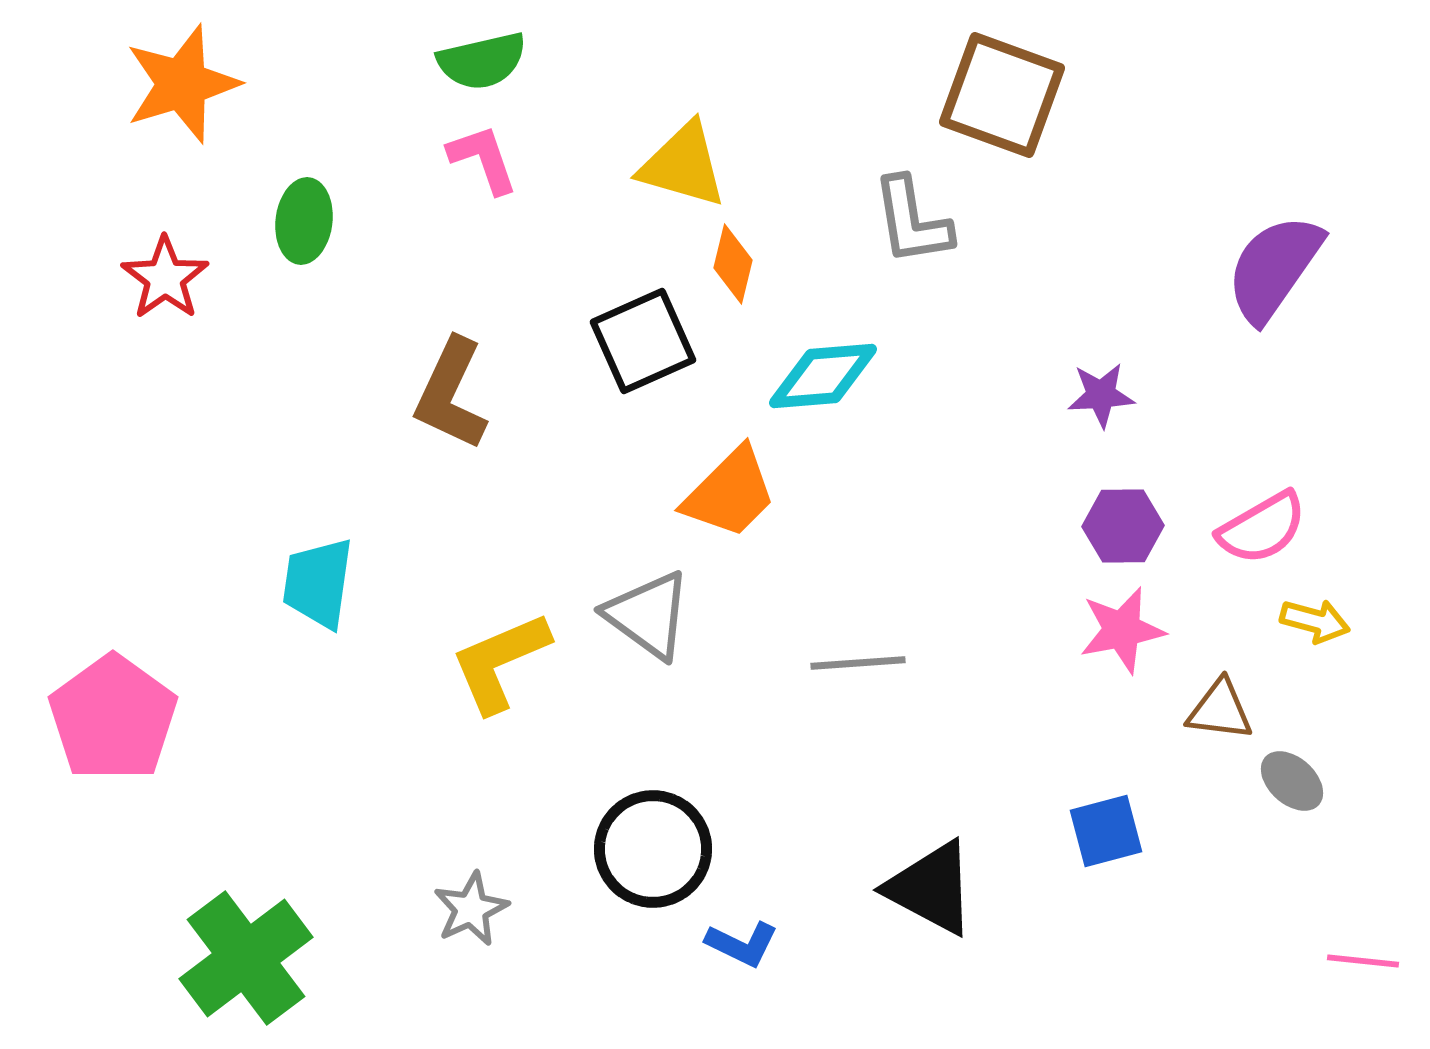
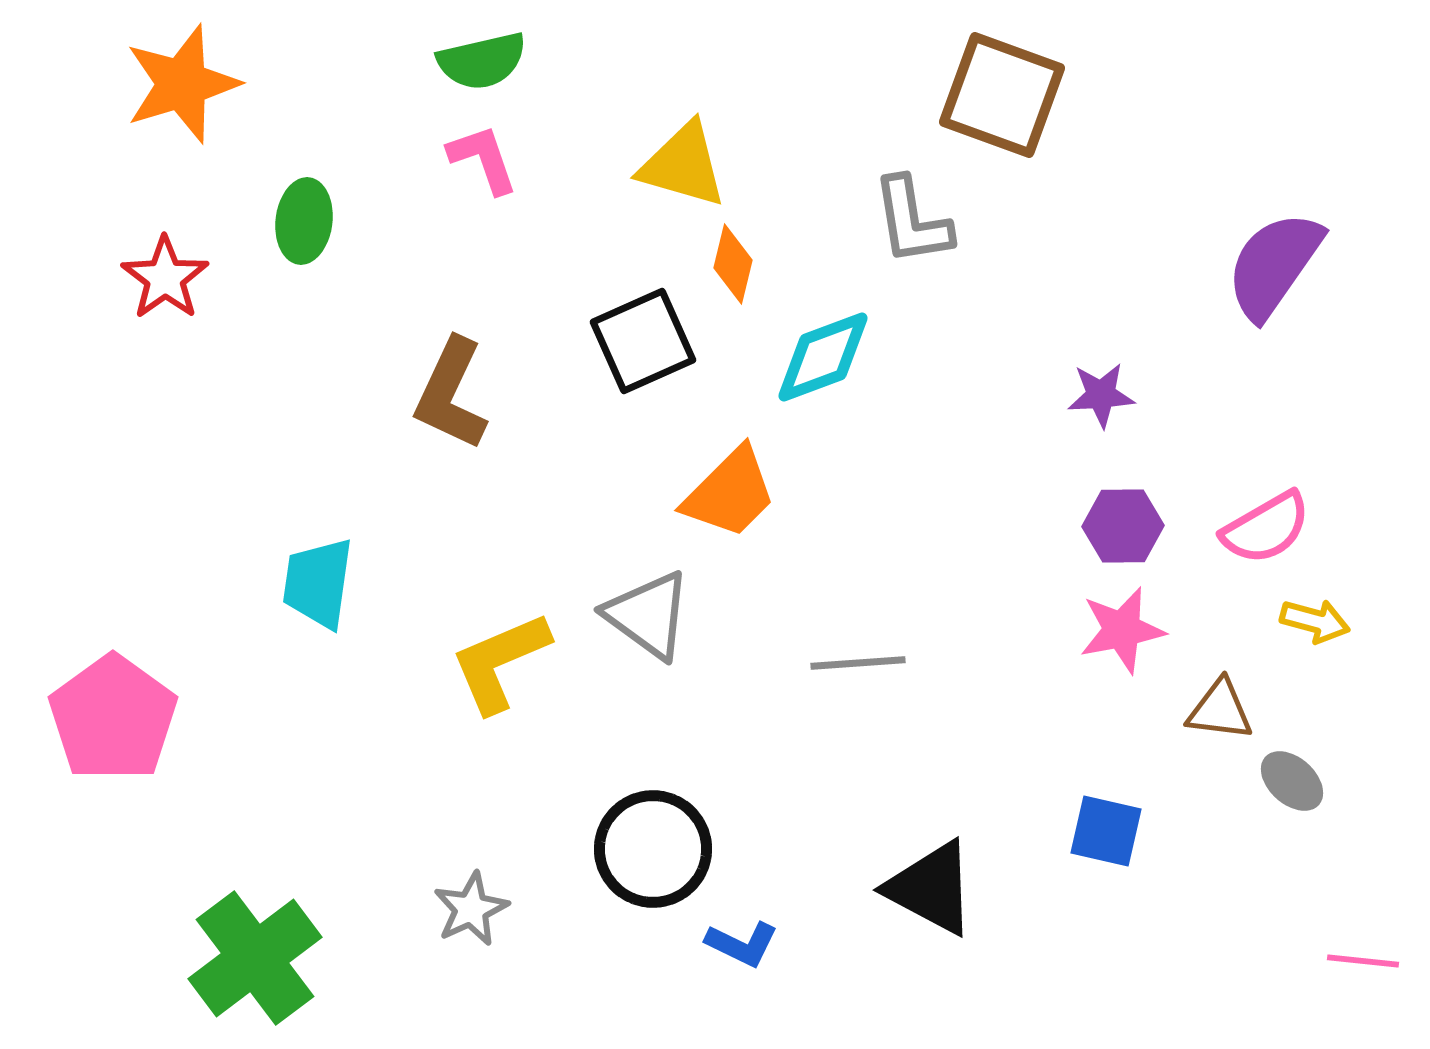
purple semicircle: moved 3 px up
cyan diamond: moved 19 px up; rotated 16 degrees counterclockwise
pink semicircle: moved 4 px right
blue square: rotated 28 degrees clockwise
green cross: moved 9 px right
